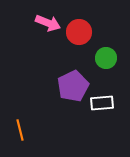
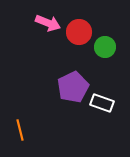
green circle: moved 1 px left, 11 px up
purple pentagon: moved 1 px down
white rectangle: rotated 25 degrees clockwise
